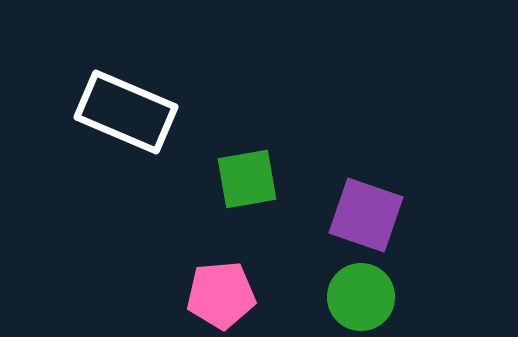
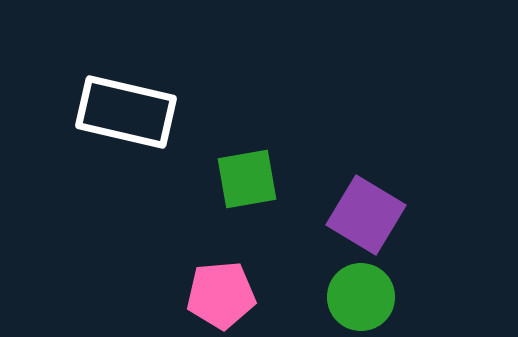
white rectangle: rotated 10 degrees counterclockwise
purple square: rotated 12 degrees clockwise
